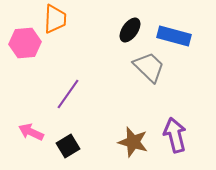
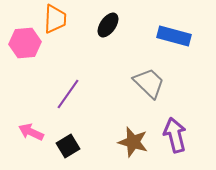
black ellipse: moved 22 px left, 5 px up
gray trapezoid: moved 16 px down
